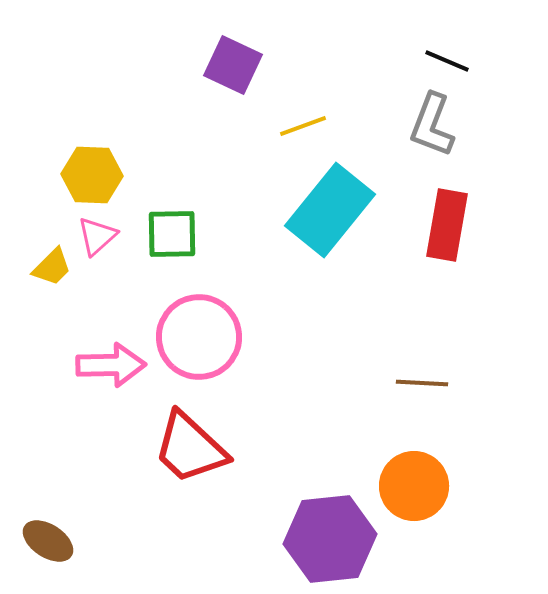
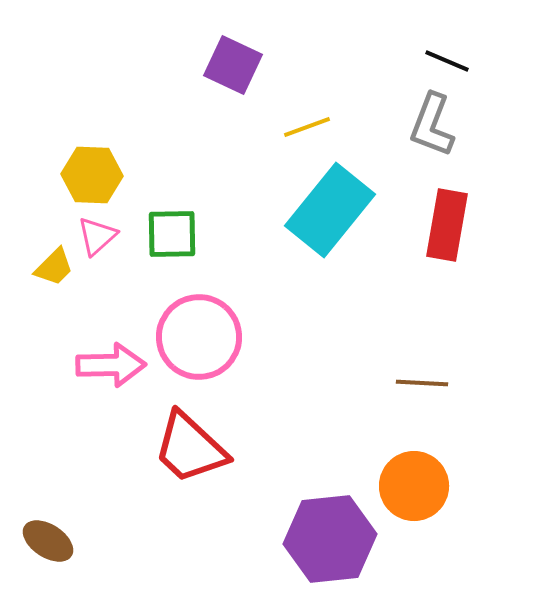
yellow line: moved 4 px right, 1 px down
yellow trapezoid: moved 2 px right
